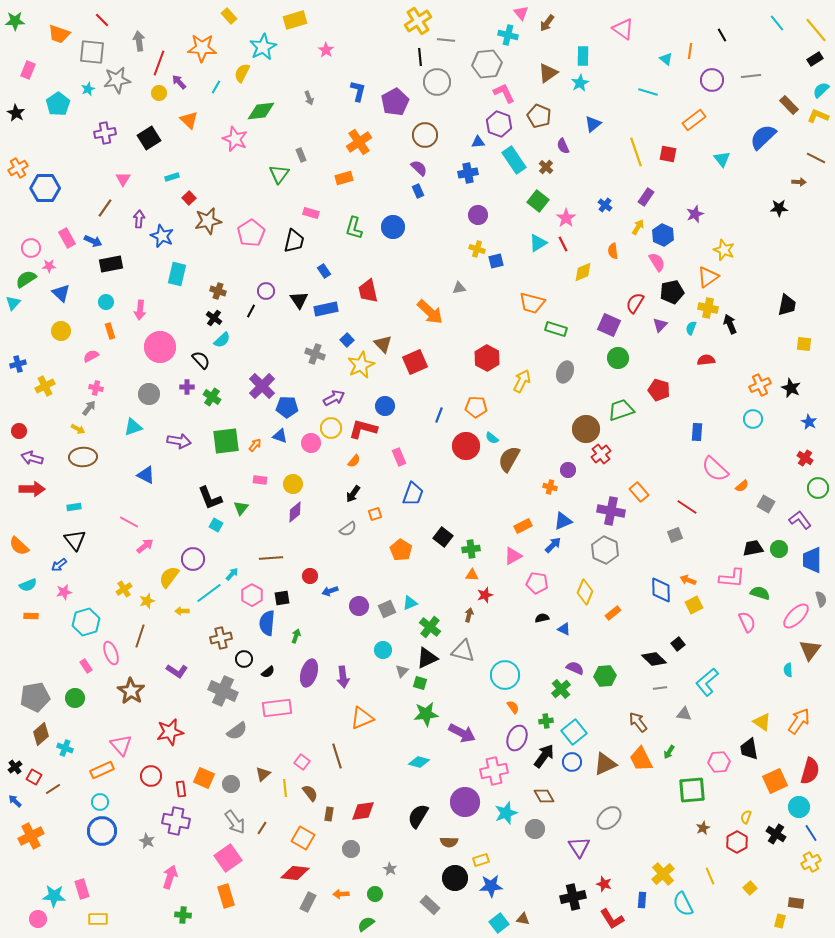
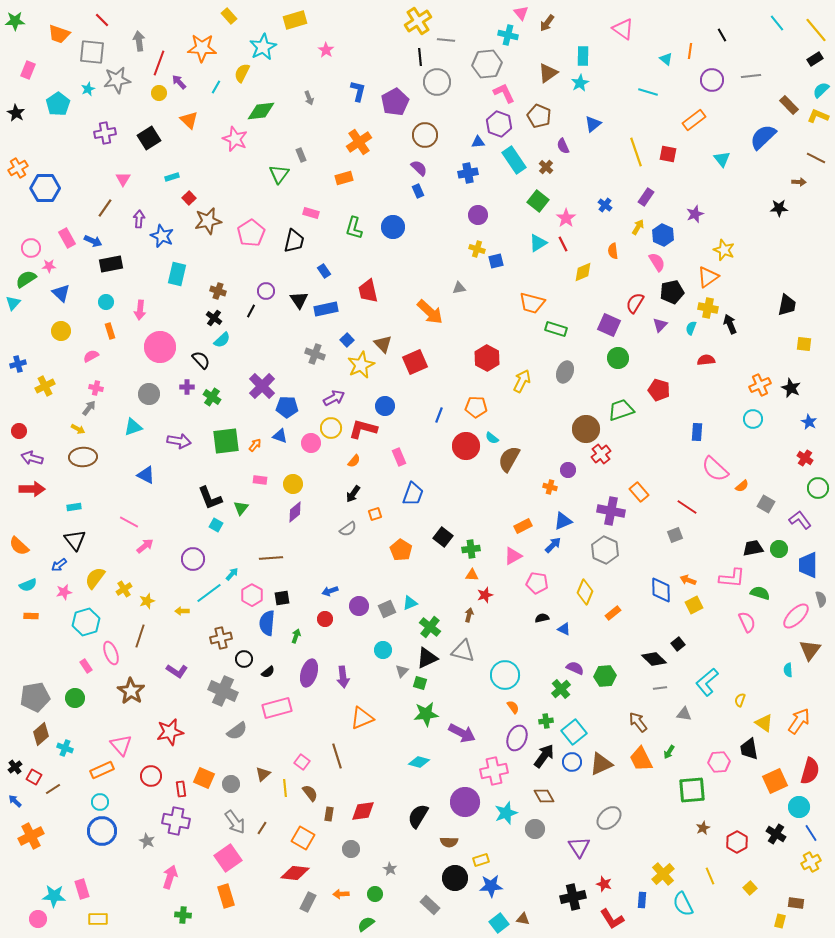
blue trapezoid at (812, 560): moved 4 px left, 5 px down
red circle at (310, 576): moved 15 px right, 43 px down
yellow semicircle at (169, 577): moved 74 px left, 1 px down
pink rectangle at (277, 708): rotated 8 degrees counterclockwise
yellow triangle at (762, 722): moved 2 px right, 1 px down
brown triangle at (605, 764): moved 4 px left
yellow semicircle at (746, 817): moved 6 px left, 117 px up
